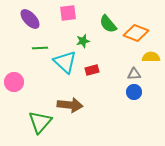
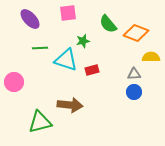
cyan triangle: moved 1 px right, 2 px up; rotated 25 degrees counterclockwise
green triangle: rotated 35 degrees clockwise
